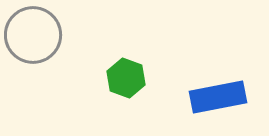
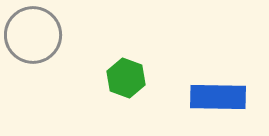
blue rectangle: rotated 12 degrees clockwise
